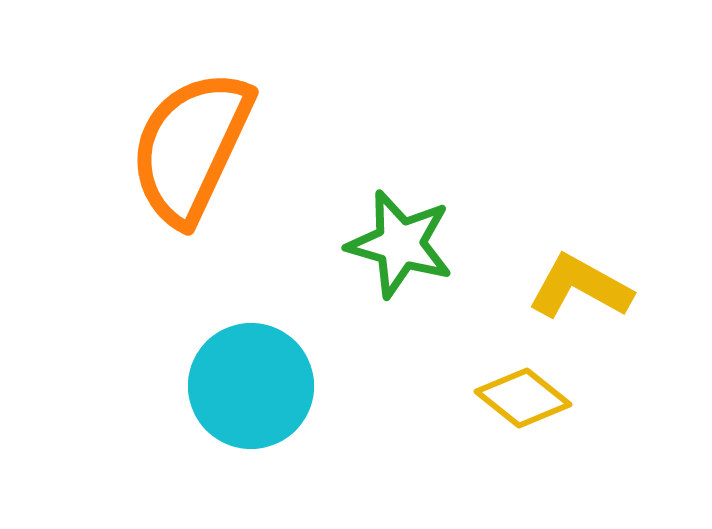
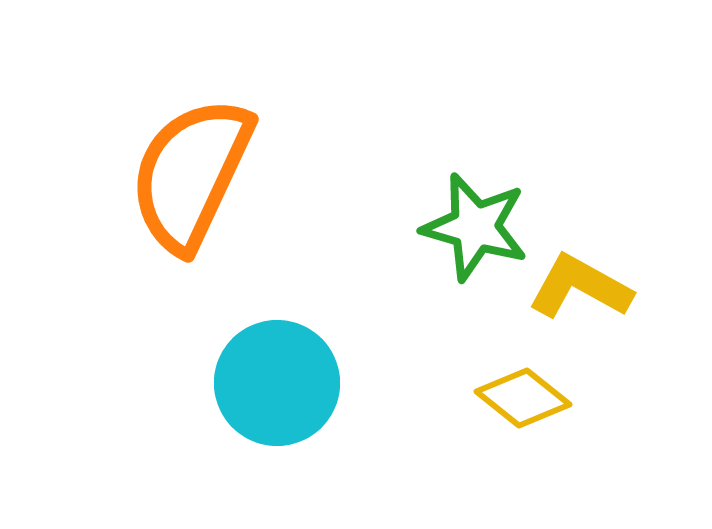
orange semicircle: moved 27 px down
green star: moved 75 px right, 17 px up
cyan circle: moved 26 px right, 3 px up
